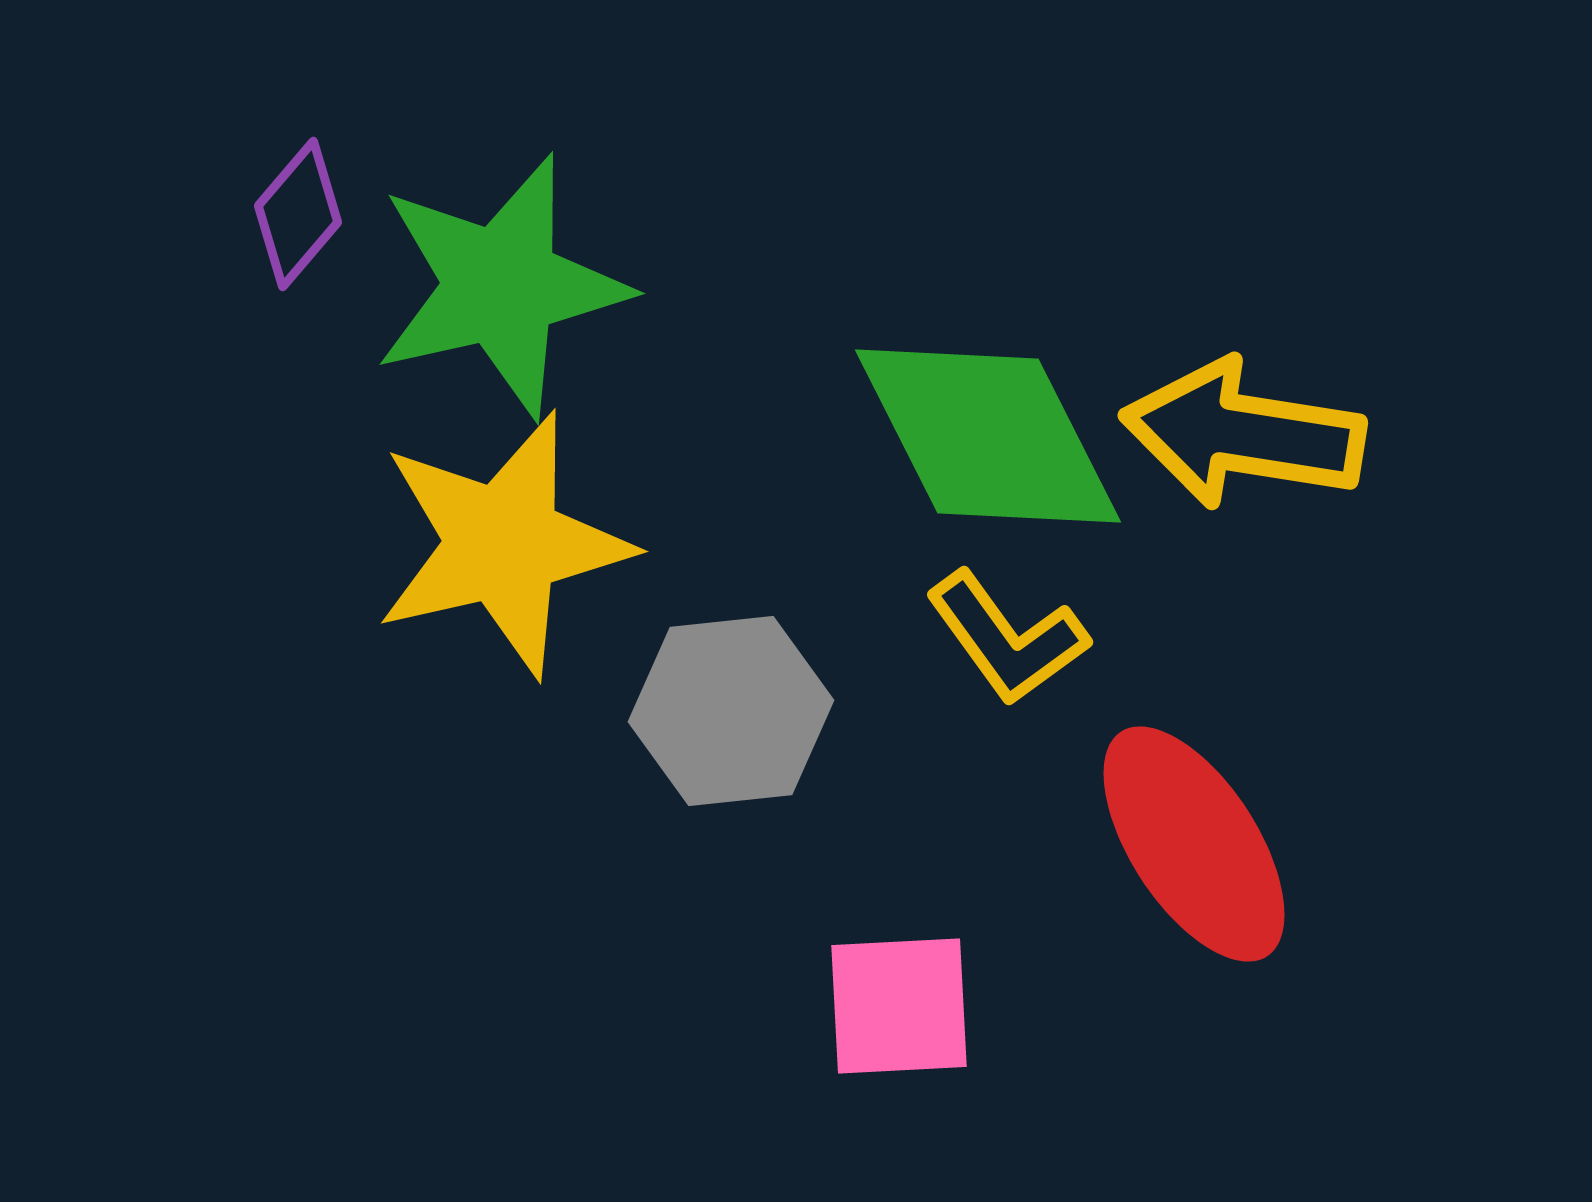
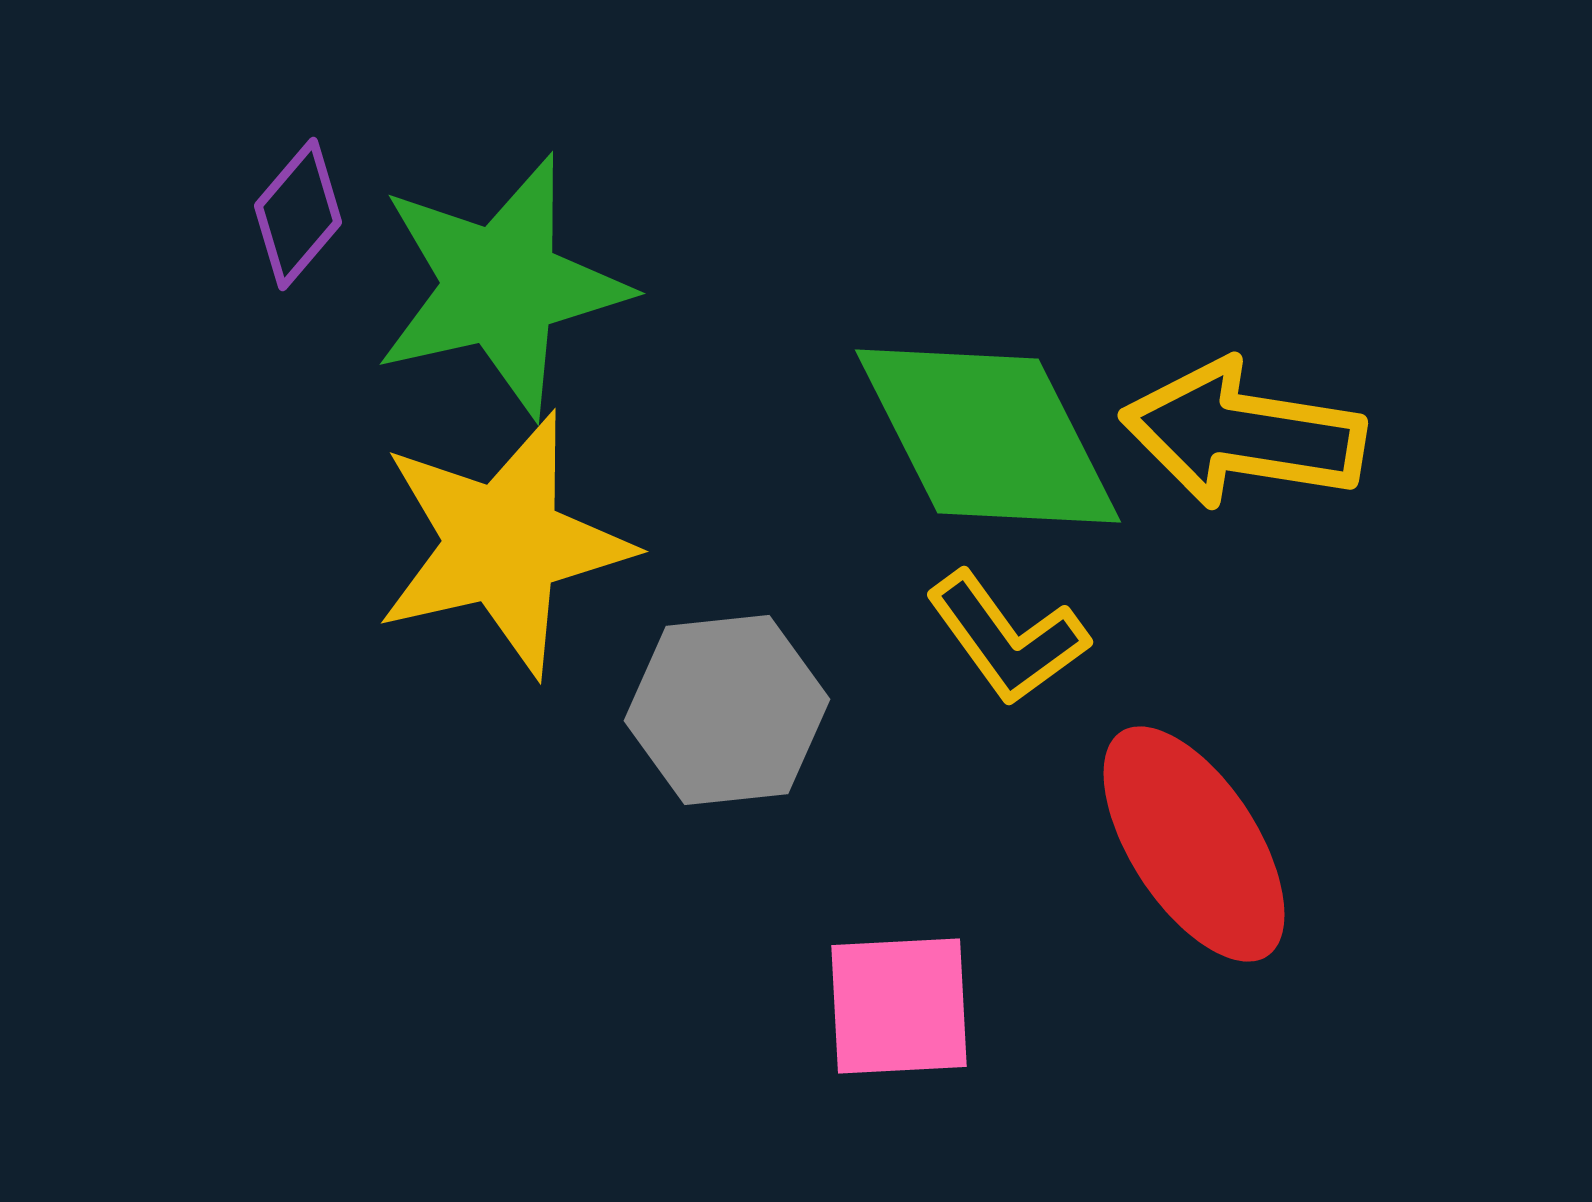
gray hexagon: moved 4 px left, 1 px up
